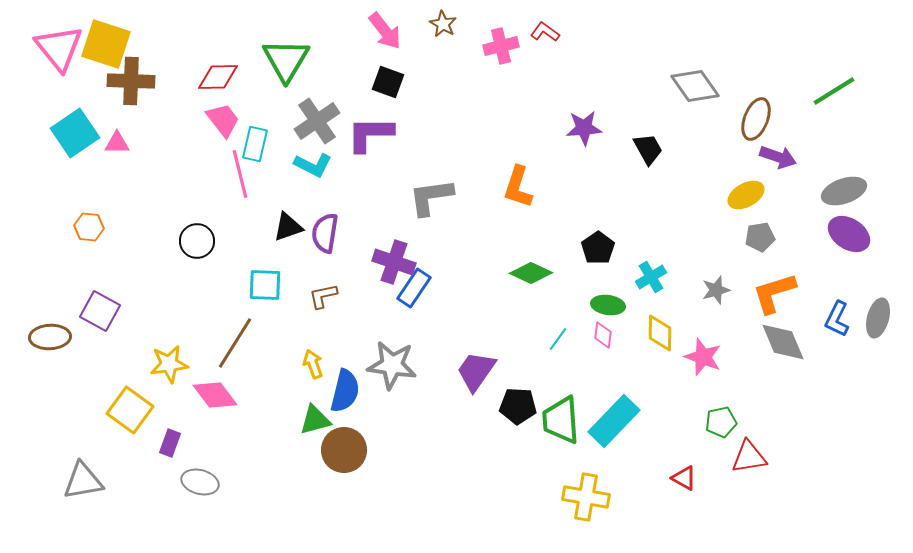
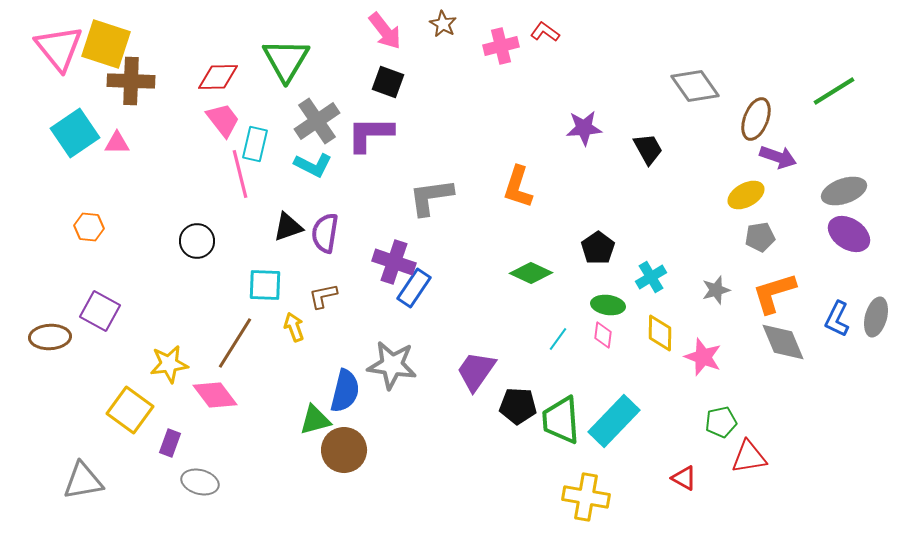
gray ellipse at (878, 318): moved 2 px left, 1 px up
yellow arrow at (313, 364): moved 19 px left, 37 px up
